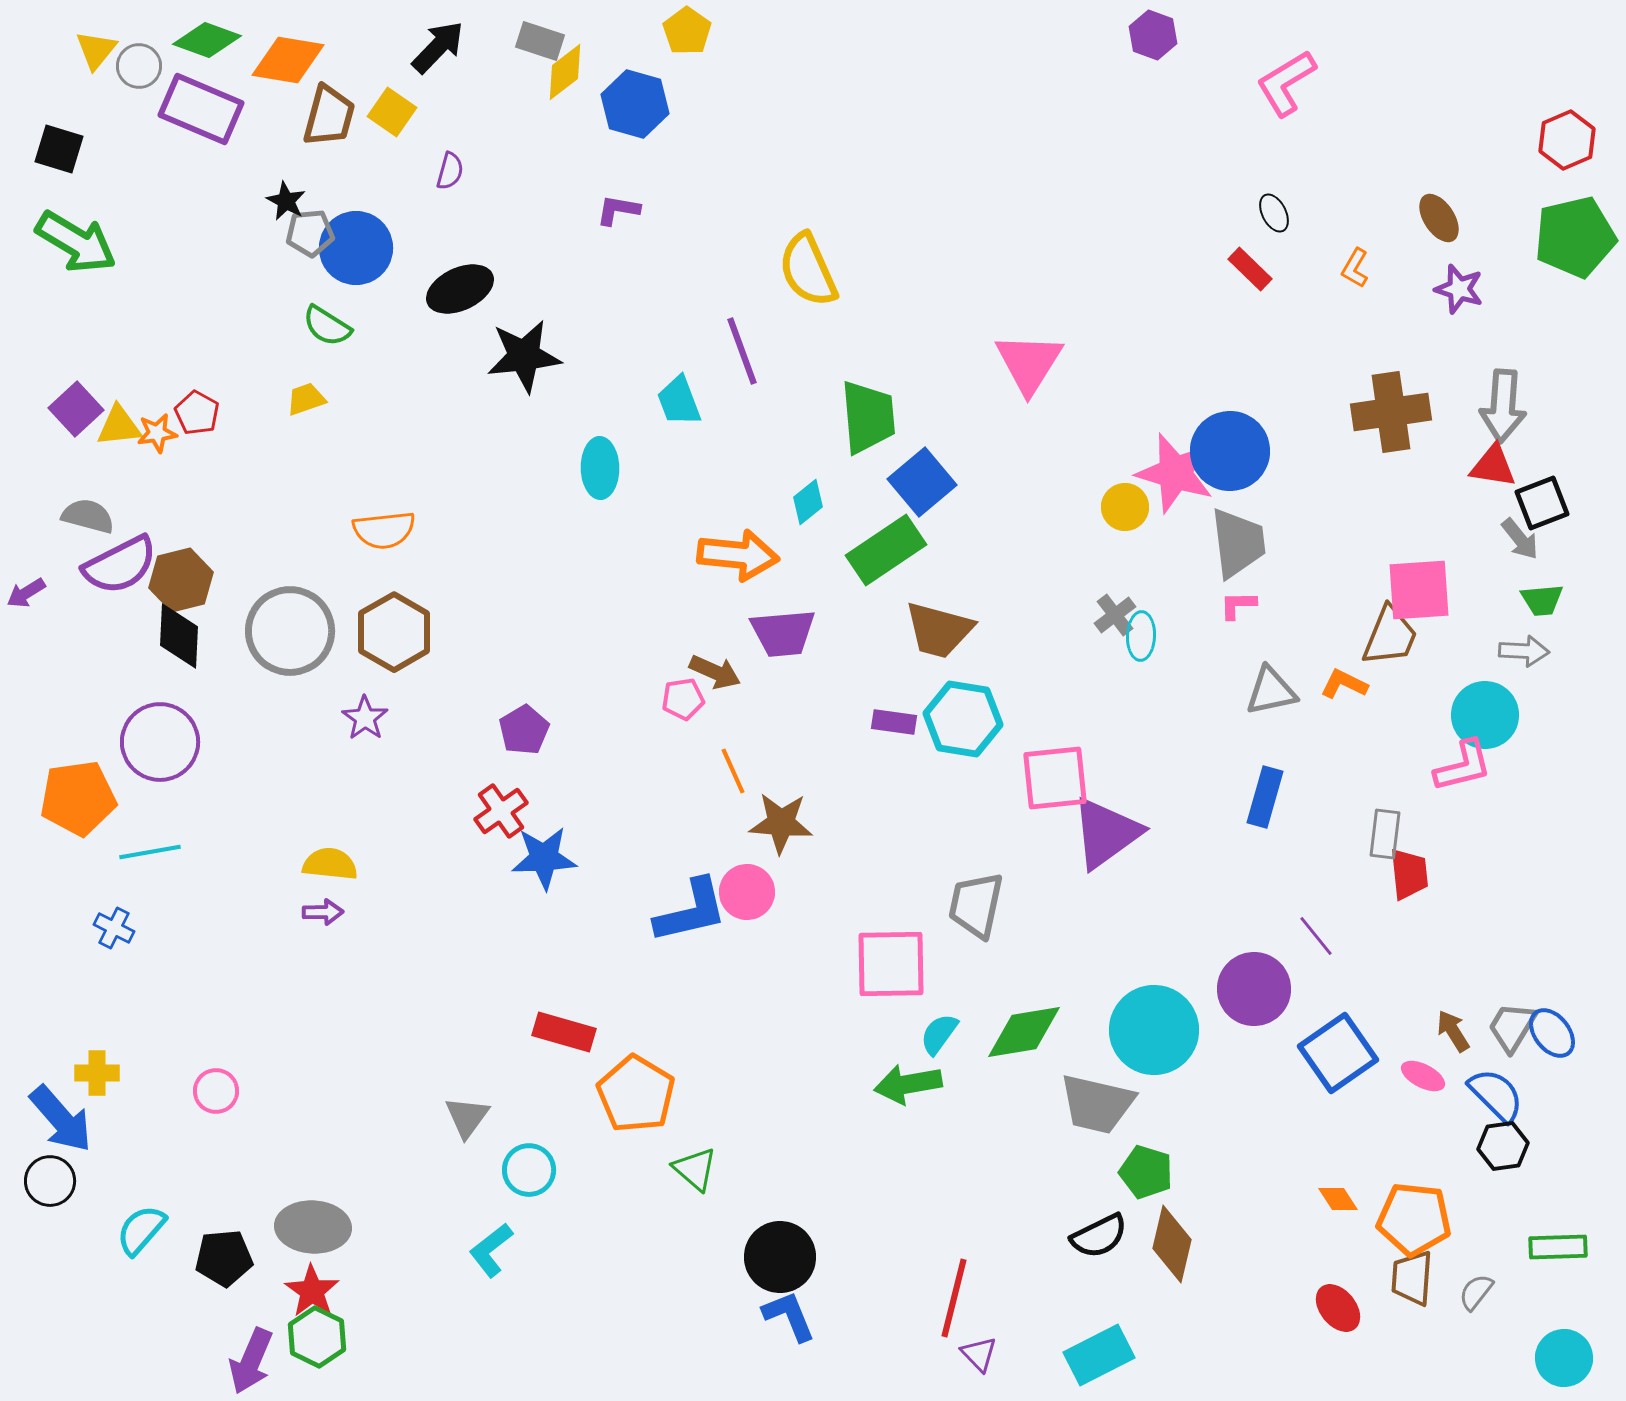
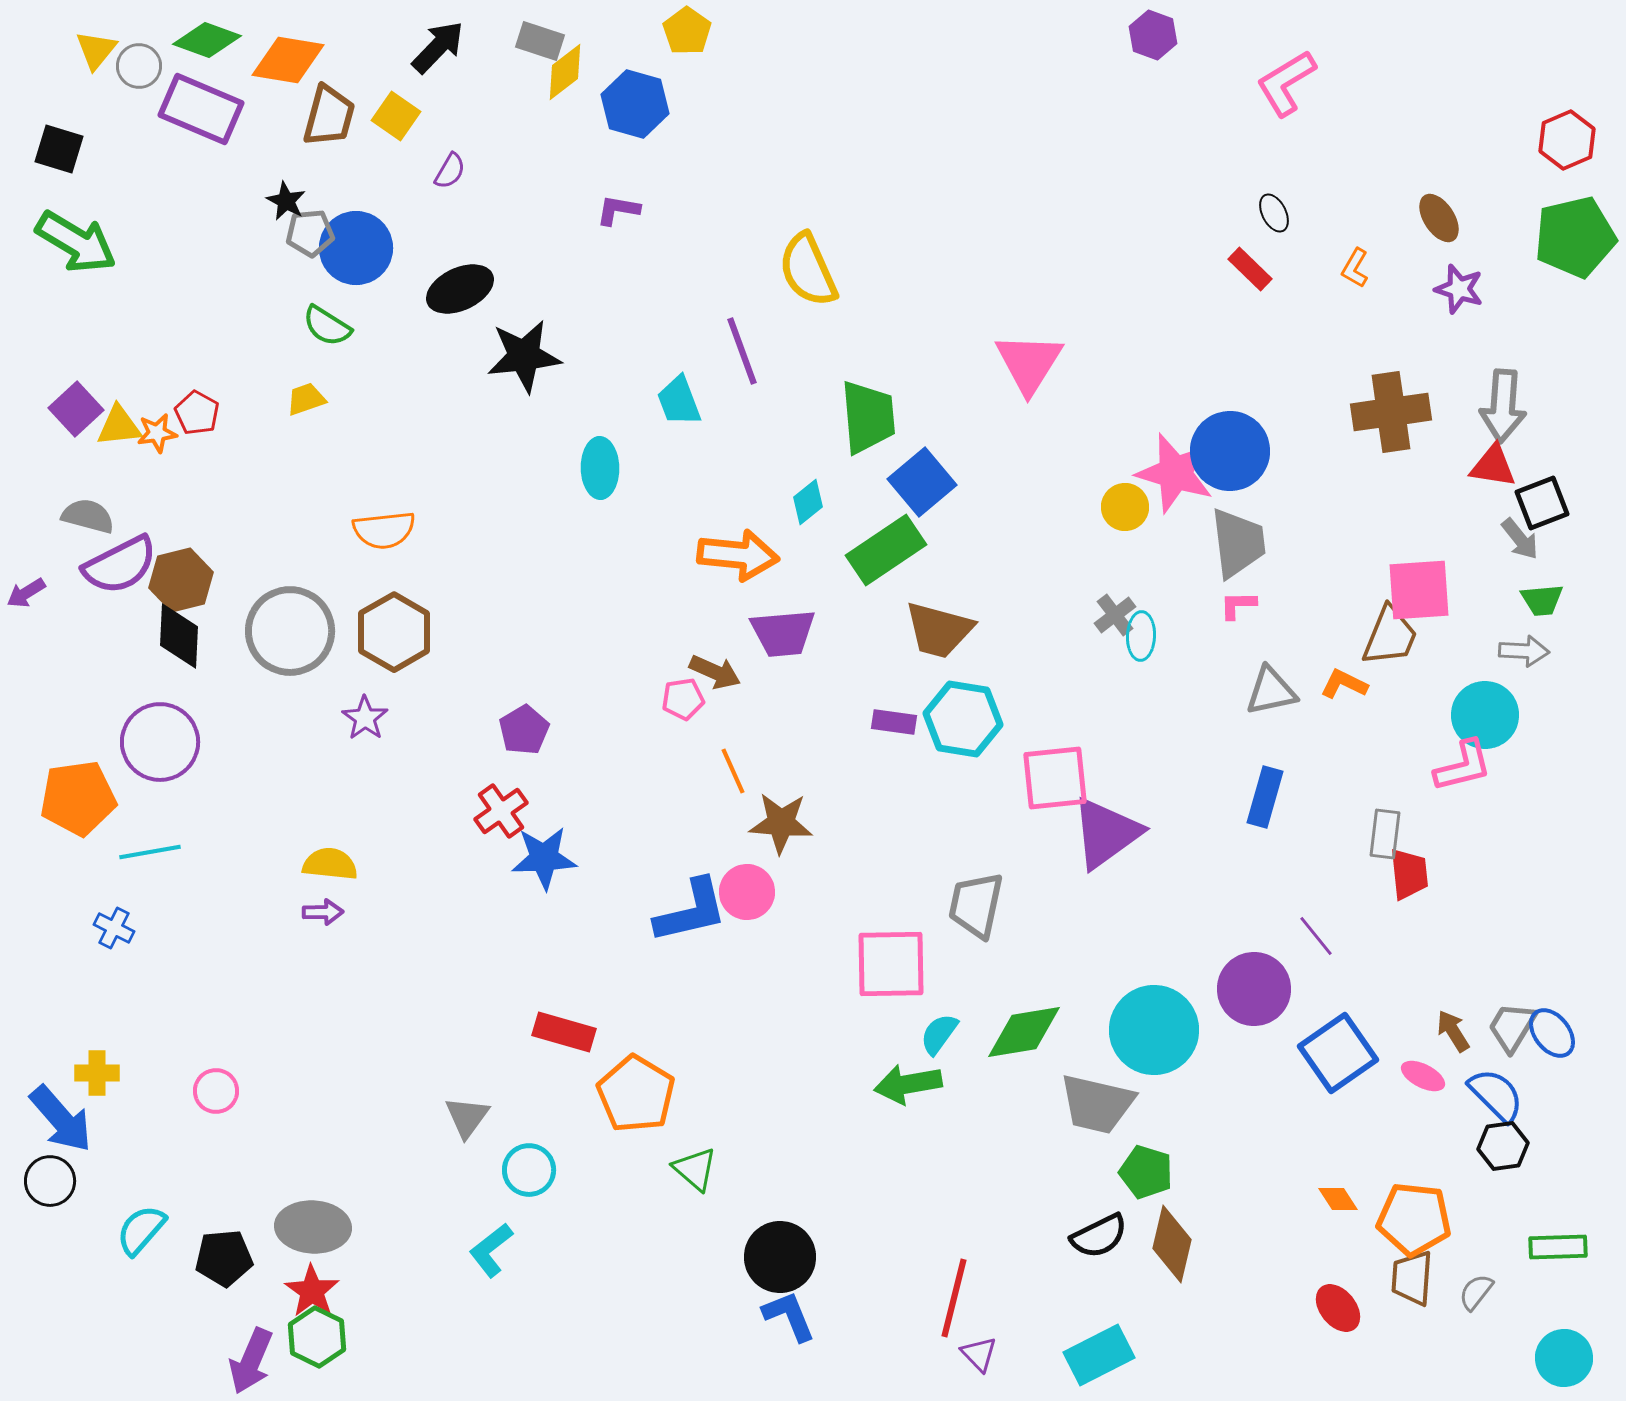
yellow square at (392, 112): moved 4 px right, 4 px down
purple semicircle at (450, 171): rotated 15 degrees clockwise
